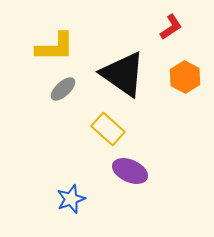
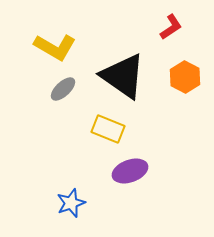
yellow L-shape: rotated 30 degrees clockwise
black triangle: moved 2 px down
yellow rectangle: rotated 20 degrees counterclockwise
purple ellipse: rotated 44 degrees counterclockwise
blue star: moved 4 px down
